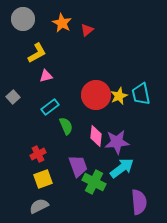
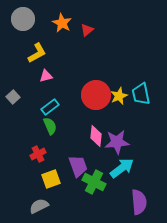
green semicircle: moved 16 px left
yellow square: moved 8 px right
